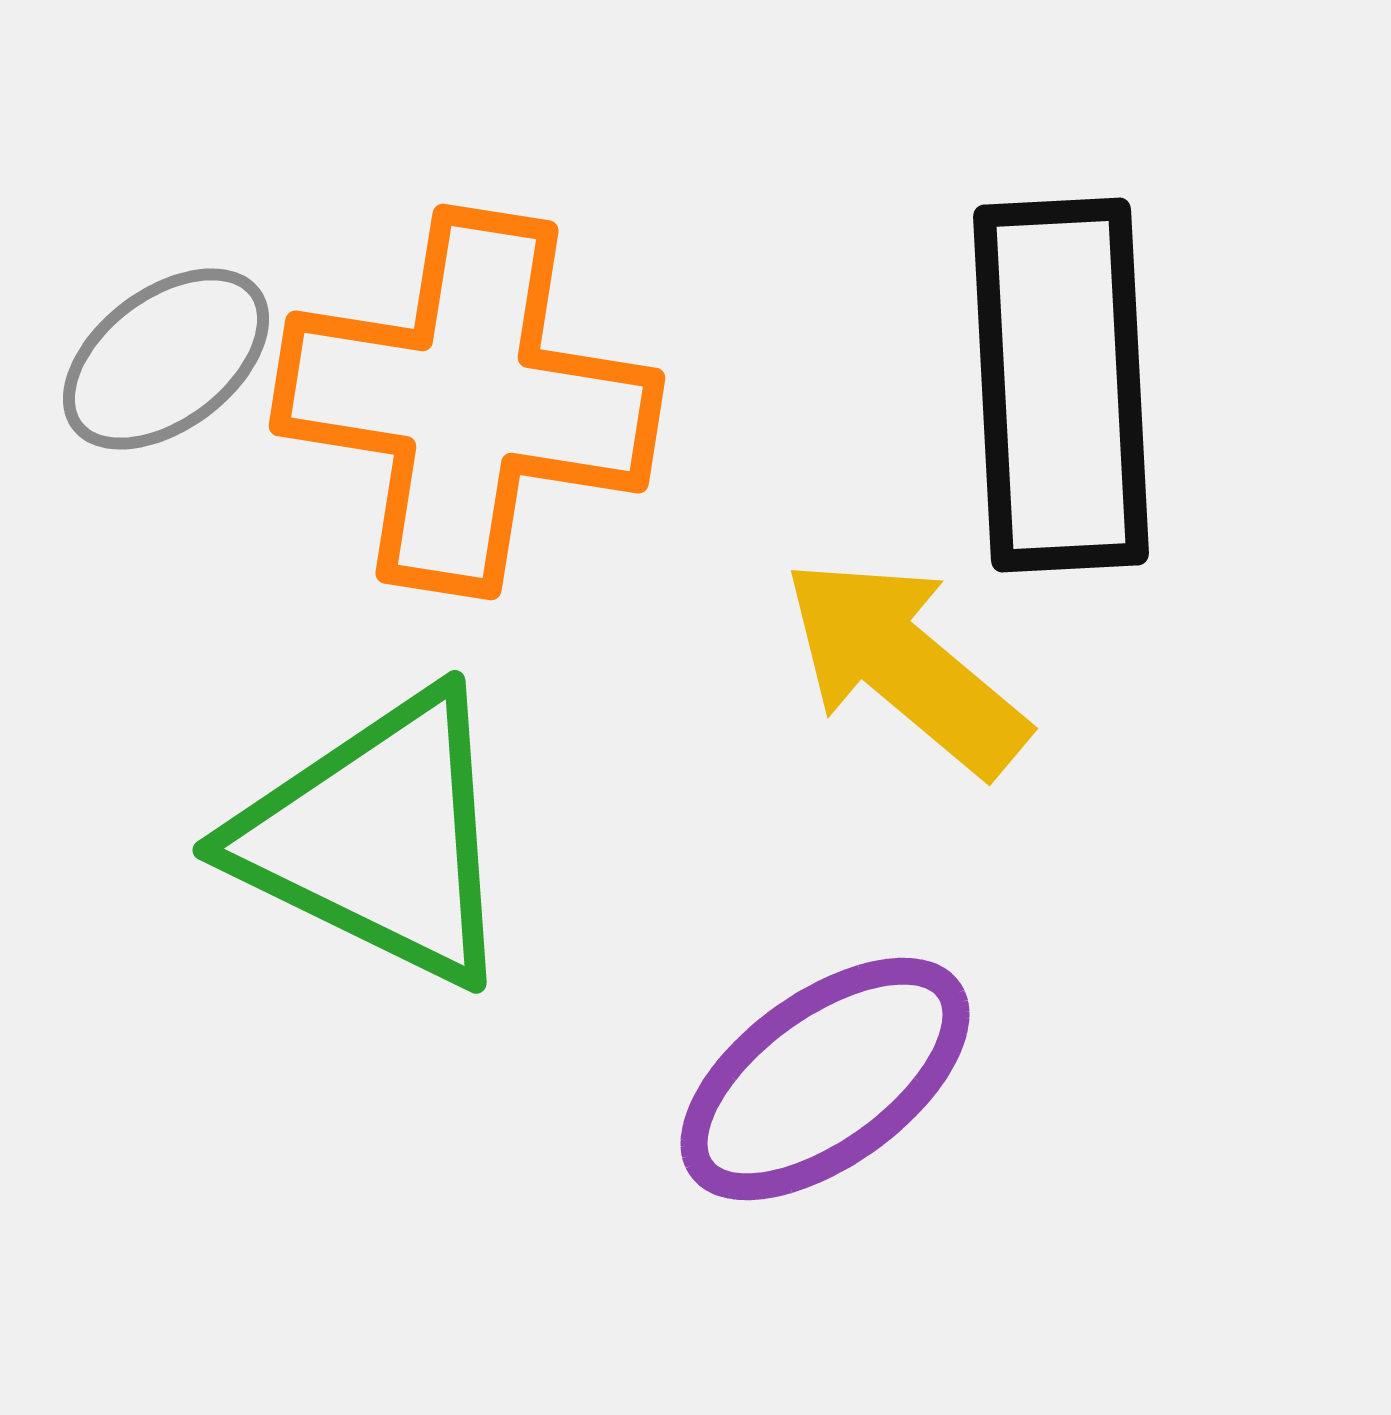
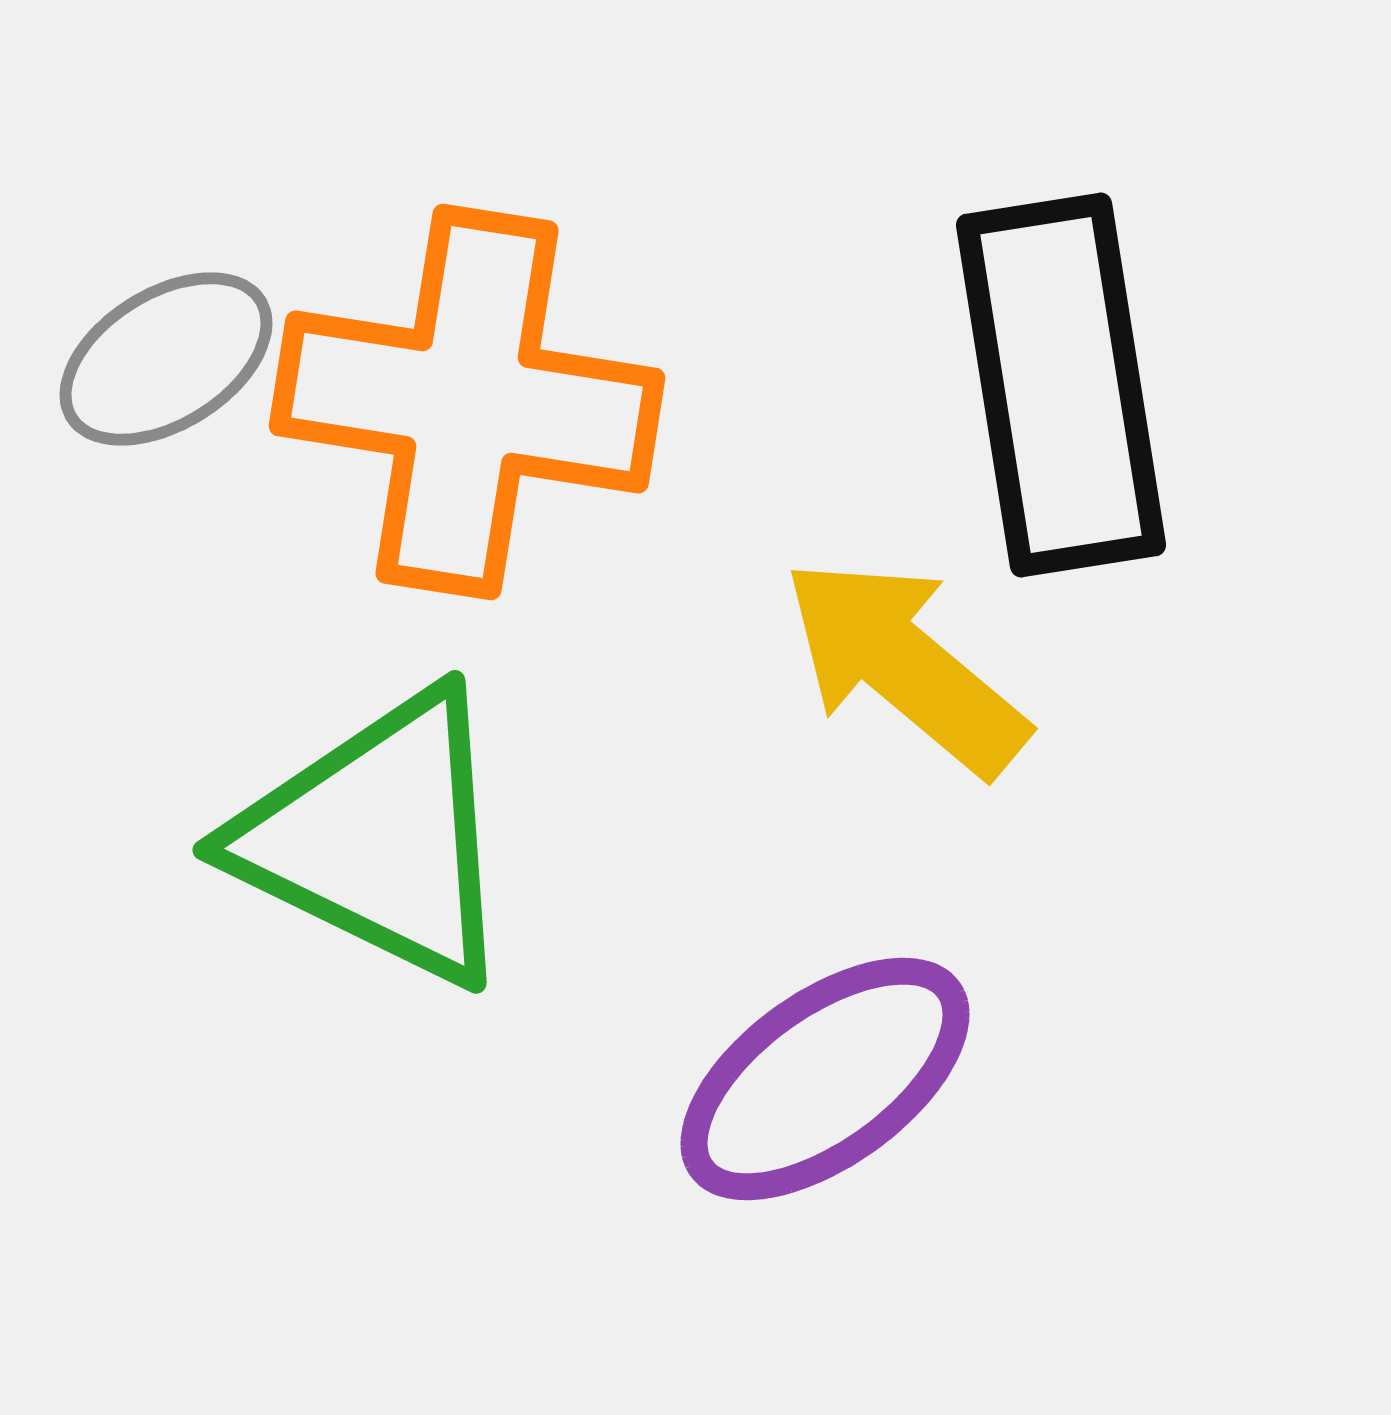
gray ellipse: rotated 5 degrees clockwise
black rectangle: rotated 6 degrees counterclockwise
